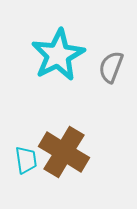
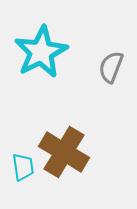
cyan star: moved 17 px left, 3 px up
cyan trapezoid: moved 3 px left, 7 px down
